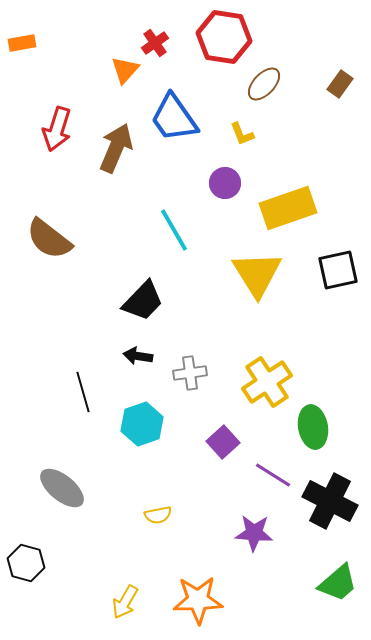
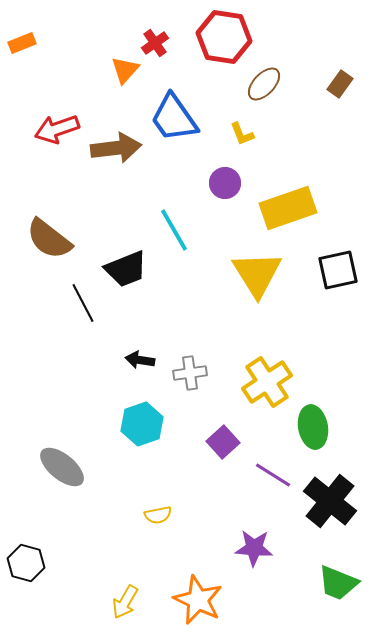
orange rectangle: rotated 12 degrees counterclockwise
red arrow: rotated 54 degrees clockwise
brown arrow: rotated 60 degrees clockwise
black trapezoid: moved 17 px left, 32 px up; rotated 24 degrees clockwise
black arrow: moved 2 px right, 4 px down
black line: moved 89 px up; rotated 12 degrees counterclockwise
gray ellipse: moved 21 px up
black cross: rotated 12 degrees clockwise
purple star: moved 15 px down
green trapezoid: rotated 63 degrees clockwise
orange star: rotated 27 degrees clockwise
